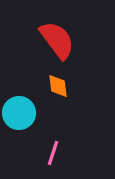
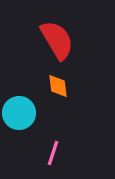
red semicircle: rotated 6 degrees clockwise
